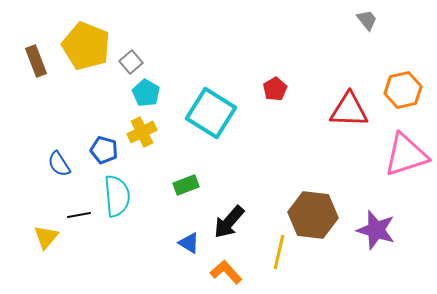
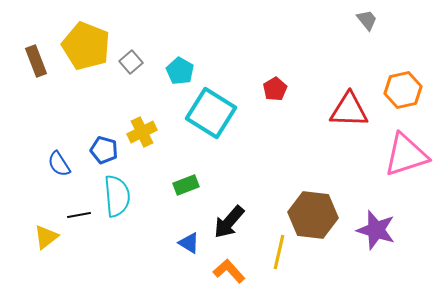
cyan pentagon: moved 34 px right, 22 px up
yellow triangle: rotated 12 degrees clockwise
orange L-shape: moved 3 px right, 1 px up
